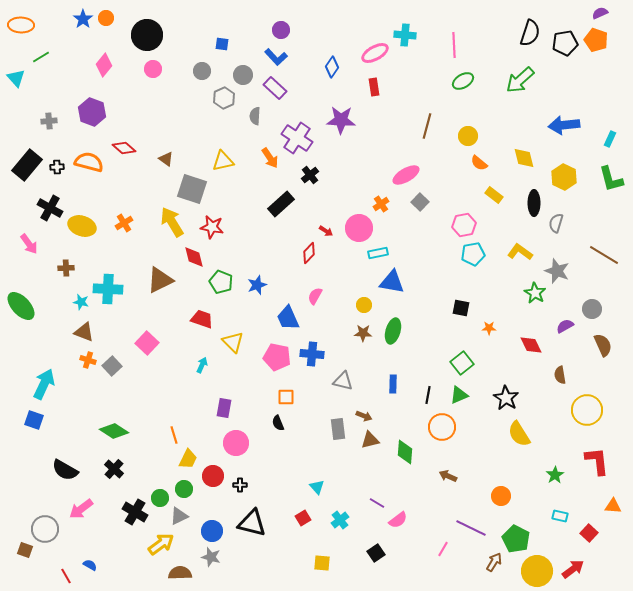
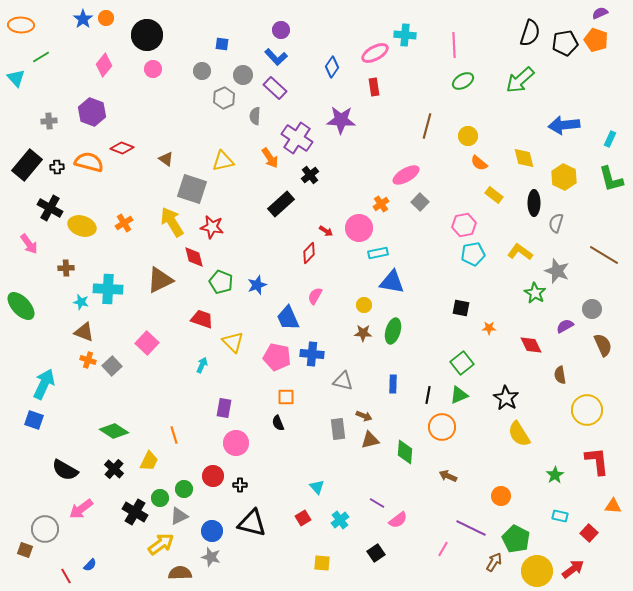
red diamond at (124, 148): moved 2 px left; rotated 20 degrees counterclockwise
yellow trapezoid at (188, 459): moved 39 px left, 2 px down
blue semicircle at (90, 565): rotated 104 degrees clockwise
